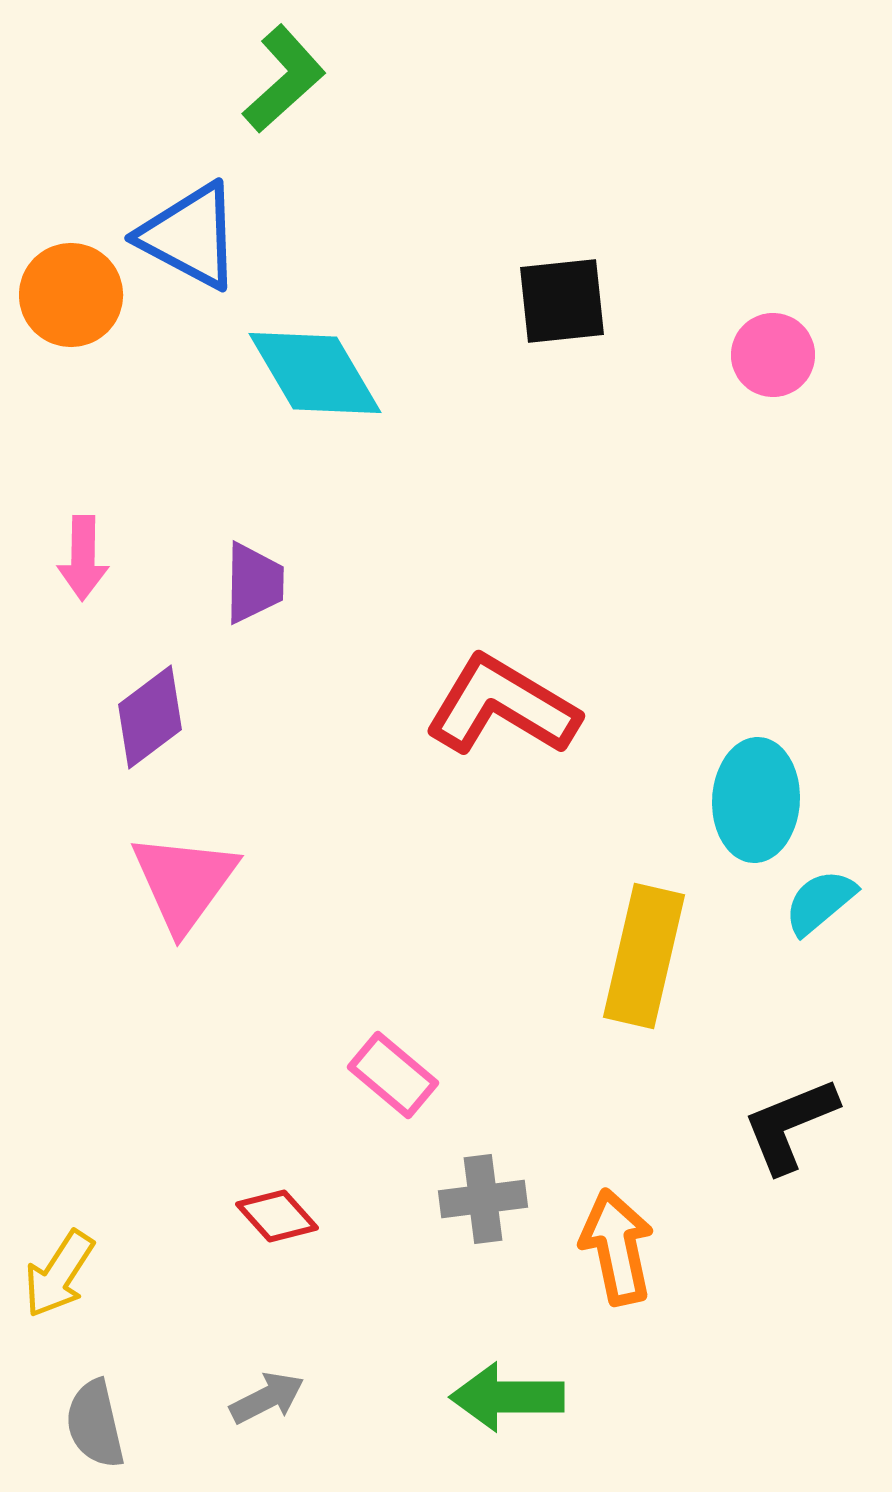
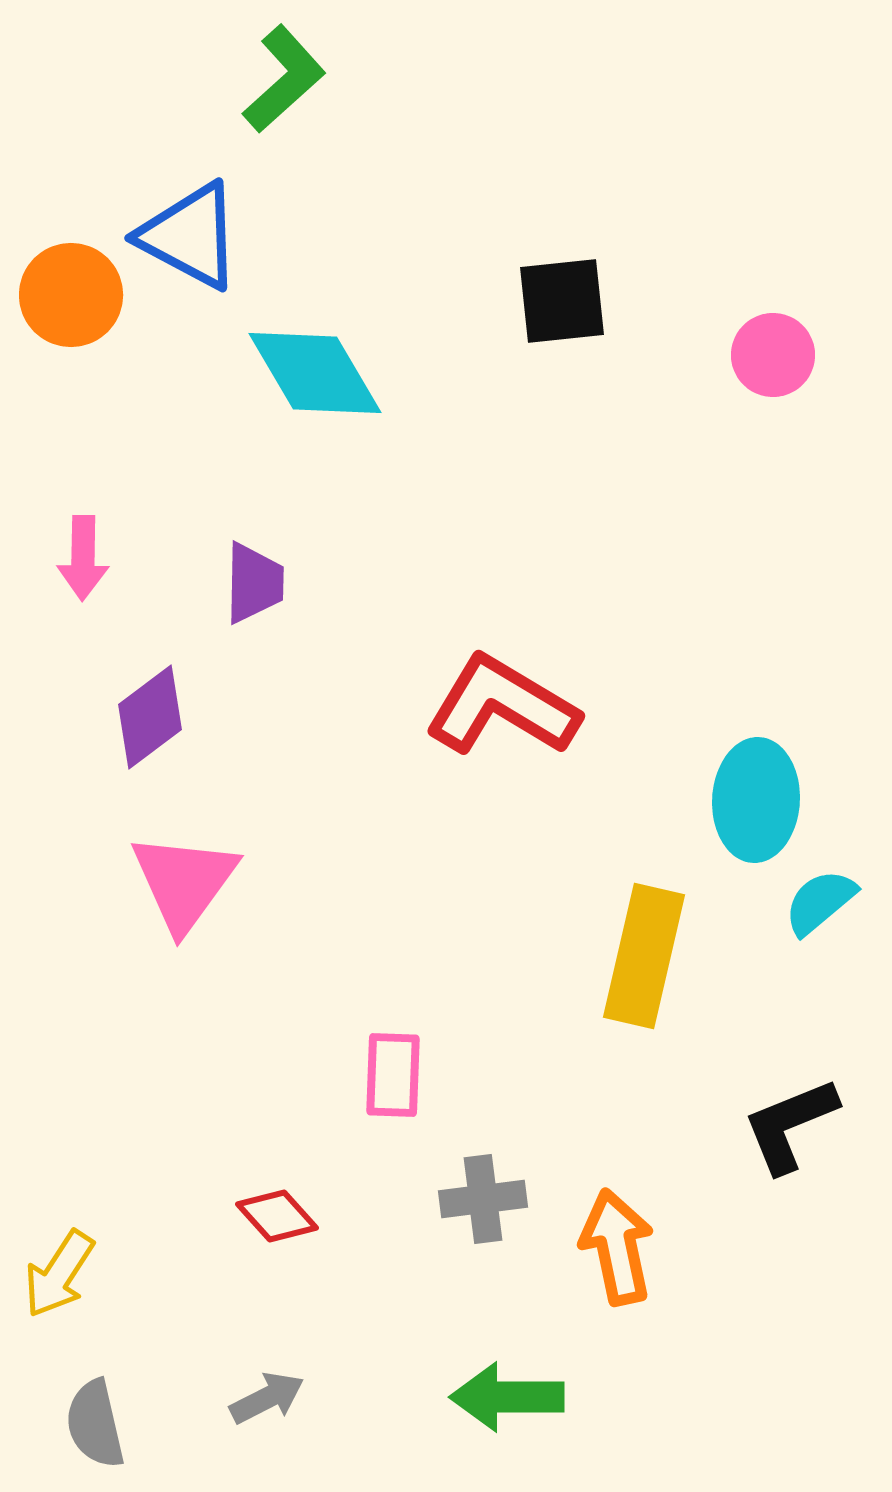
pink rectangle: rotated 52 degrees clockwise
